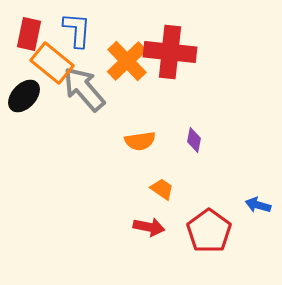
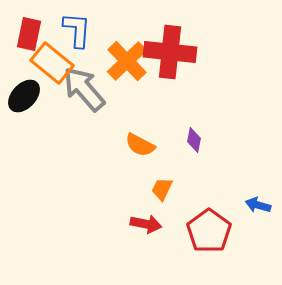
orange semicircle: moved 4 px down; rotated 36 degrees clockwise
orange trapezoid: rotated 100 degrees counterclockwise
red arrow: moved 3 px left, 3 px up
